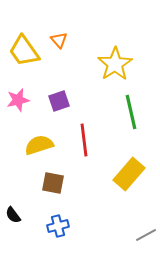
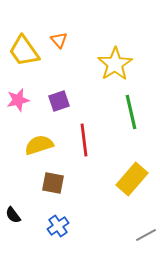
yellow rectangle: moved 3 px right, 5 px down
blue cross: rotated 20 degrees counterclockwise
